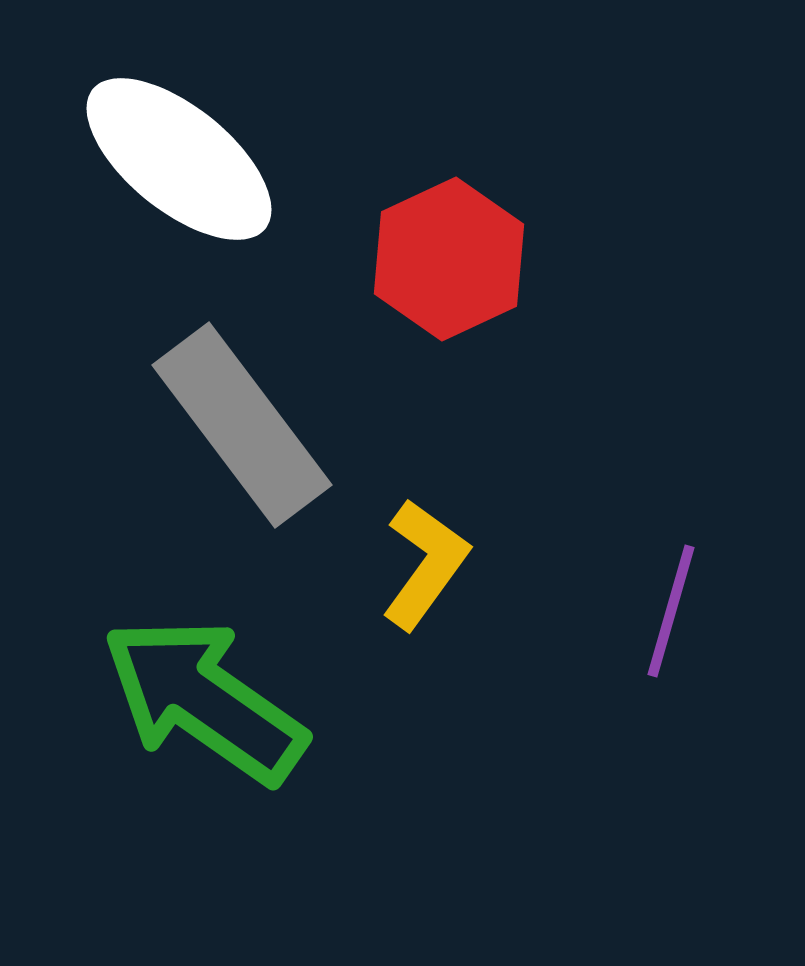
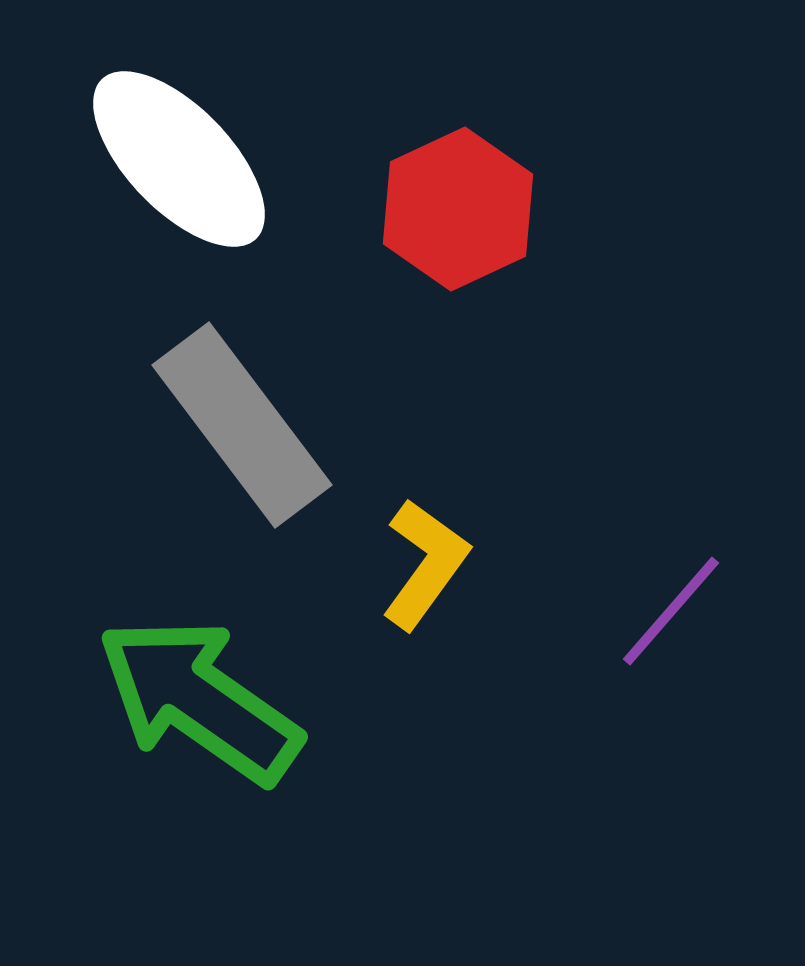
white ellipse: rotated 7 degrees clockwise
red hexagon: moved 9 px right, 50 px up
purple line: rotated 25 degrees clockwise
green arrow: moved 5 px left
